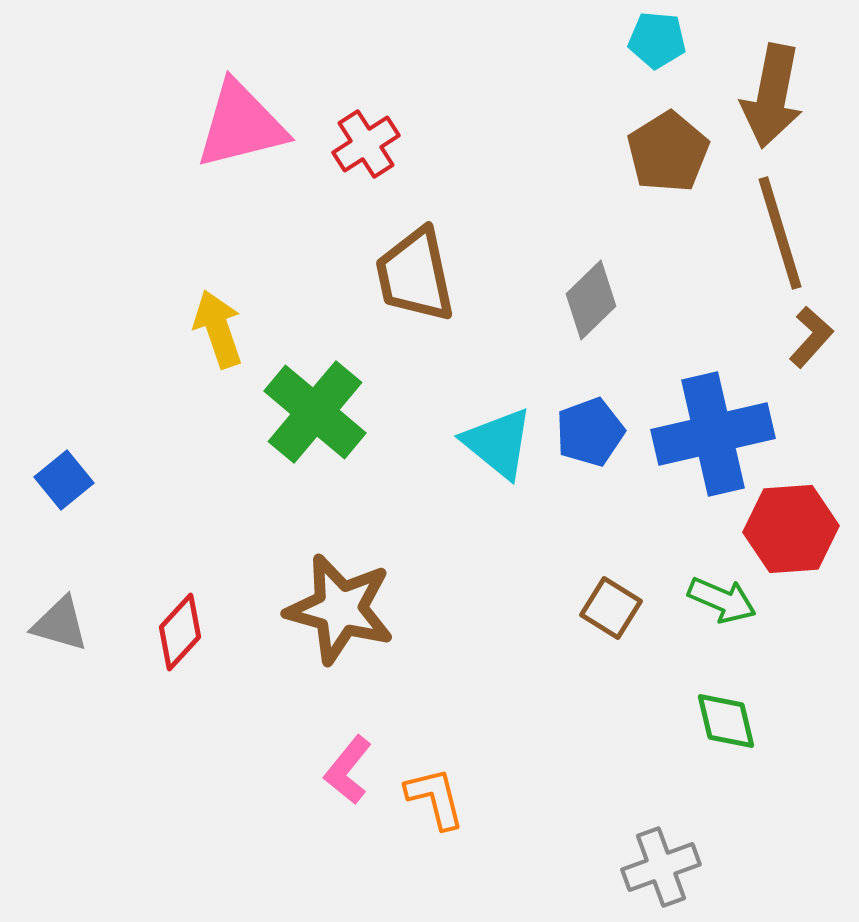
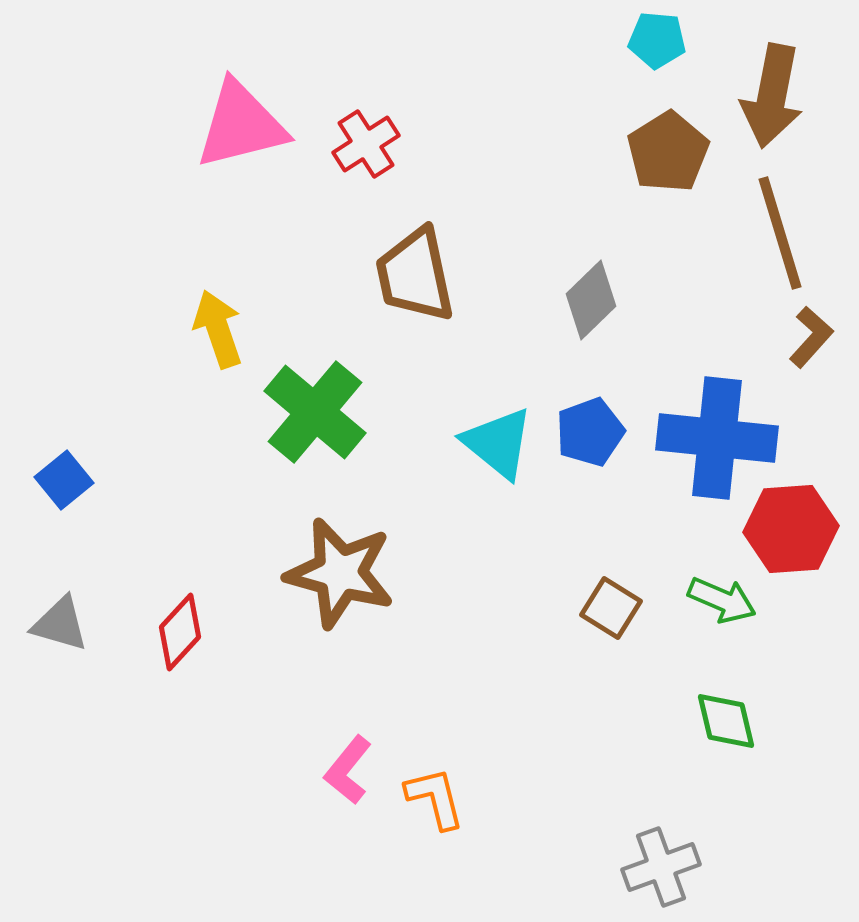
blue cross: moved 4 px right, 4 px down; rotated 19 degrees clockwise
brown star: moved 36 px up
